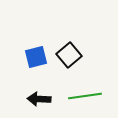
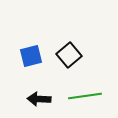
blue square: moved 5 px left, 1 px up
